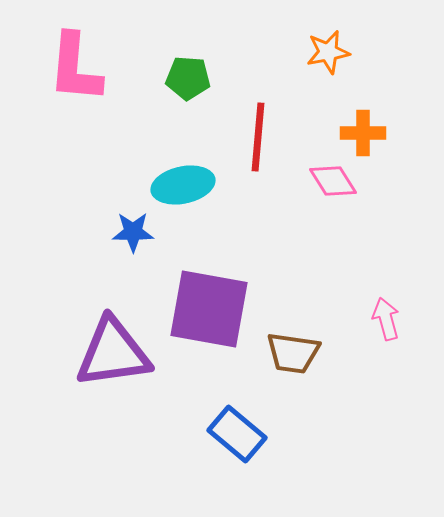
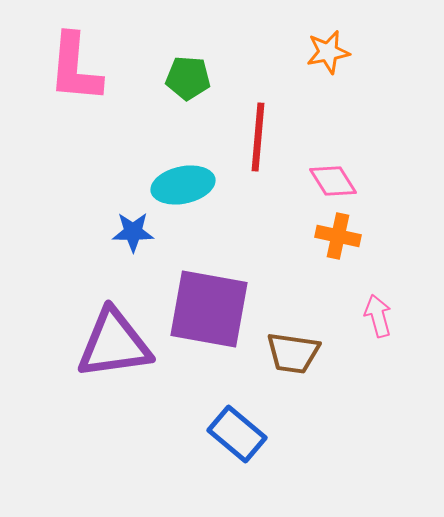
orange cross: moved 25 px left, 103 px down; rotated 12 degrees clockwise
pink arrow: moved 8 px left, 3 px up
purple triangle: moved 1 px right, 9 px up
